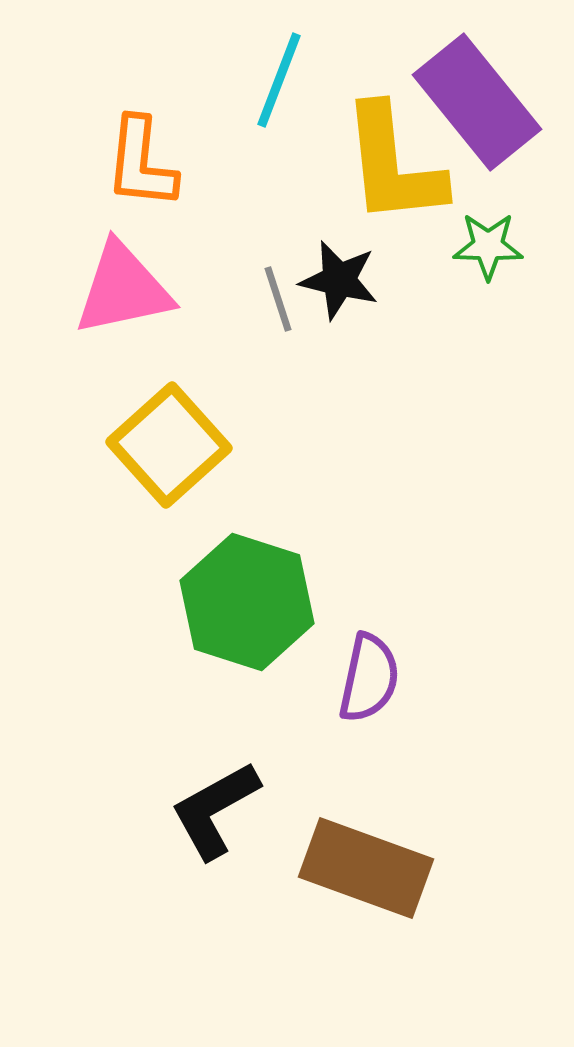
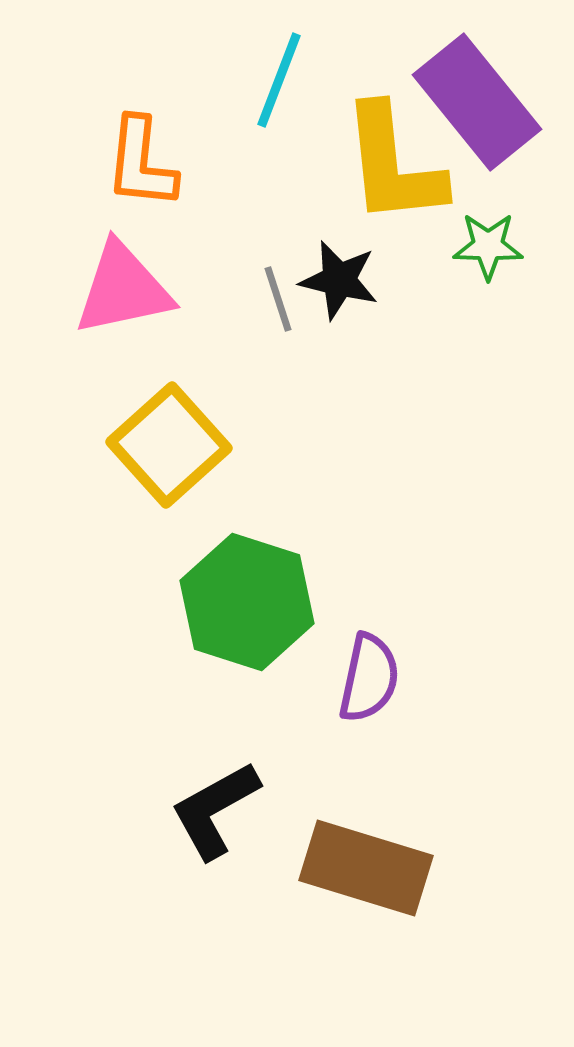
brown rectangle: rotated 3 degrees counterclockwise
